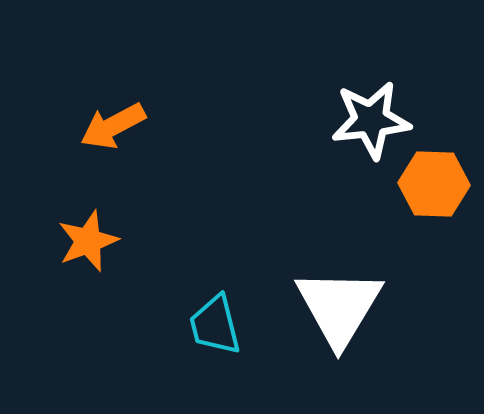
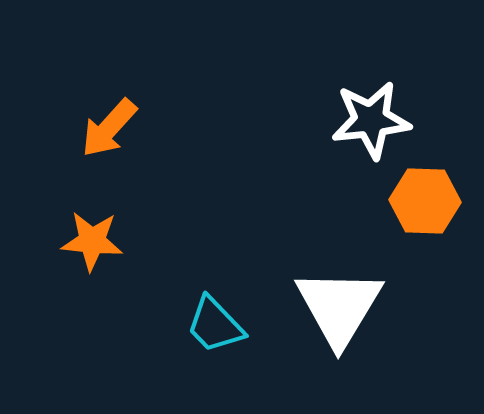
orange arrow: moved 4 px left, 2 px down; rotated 20 degrees counterclockwise
orange hexagon: moved 9 px left, 17 px down
orange star: moved 4 px right; rotated 26 degrees clockwise
cyan trapezoid: rotated 30 degrees counterclockwise
